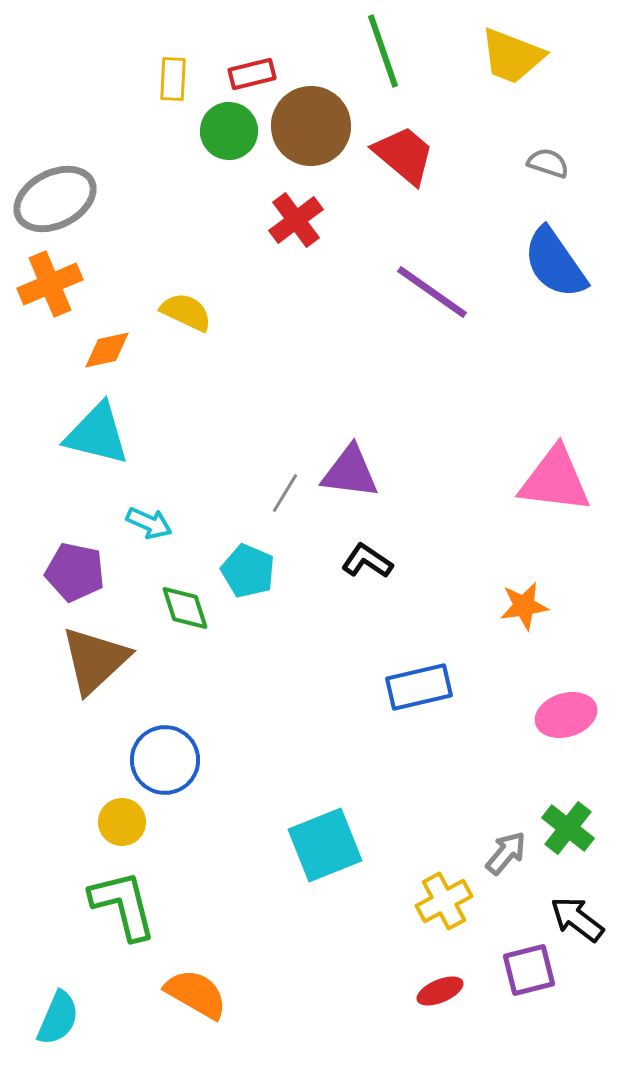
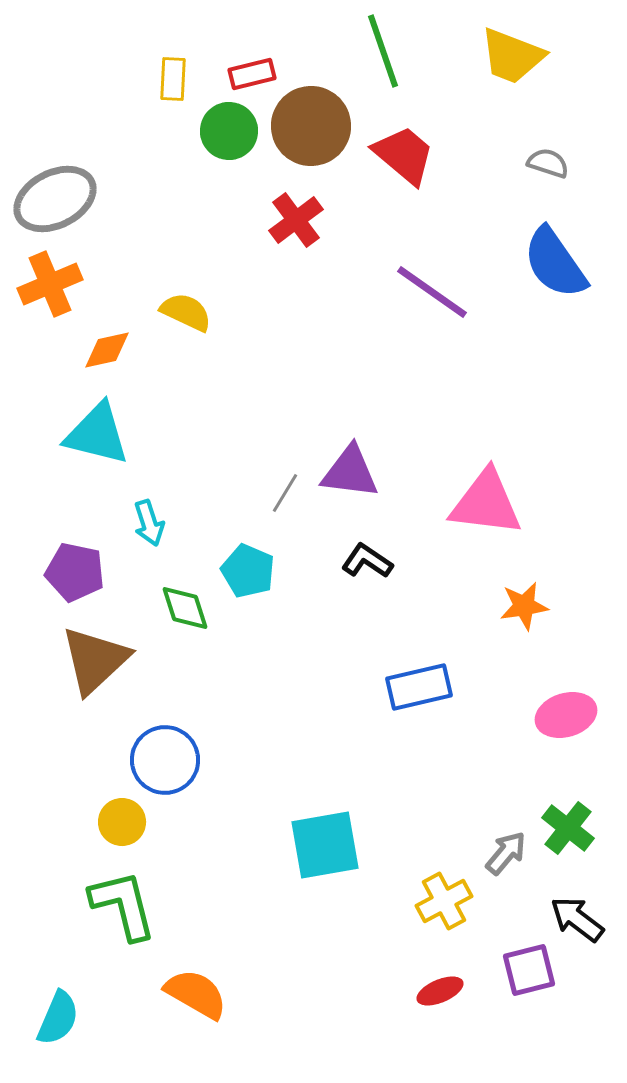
pink triangle: moved 69 px left, 23 px down
cyan arrow: rotated 48 degrees clockwise
cyan square: rotated 12 degrees clockwise
